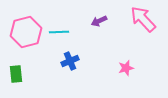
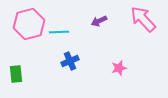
pink hexagon: moved 3 px right, 8 px up
pink star: moved 7 px left
